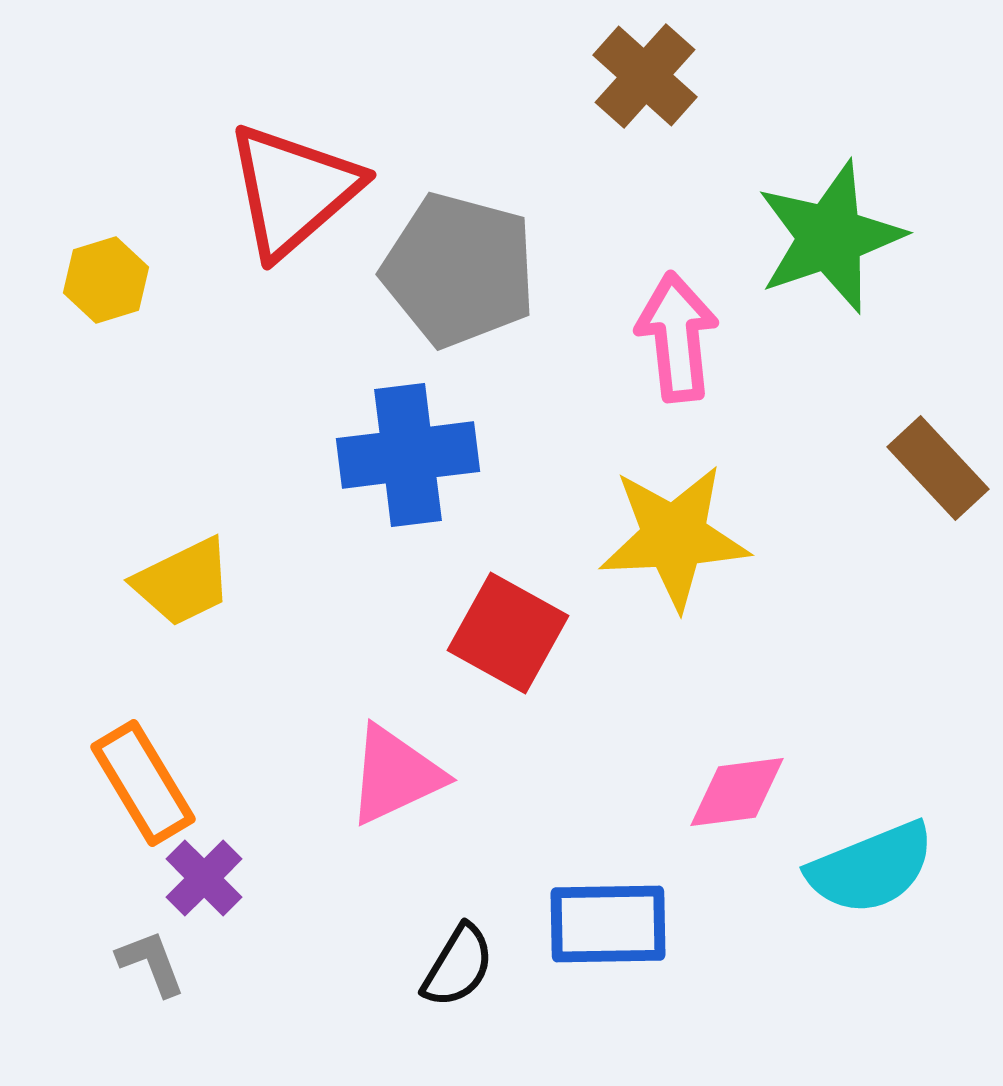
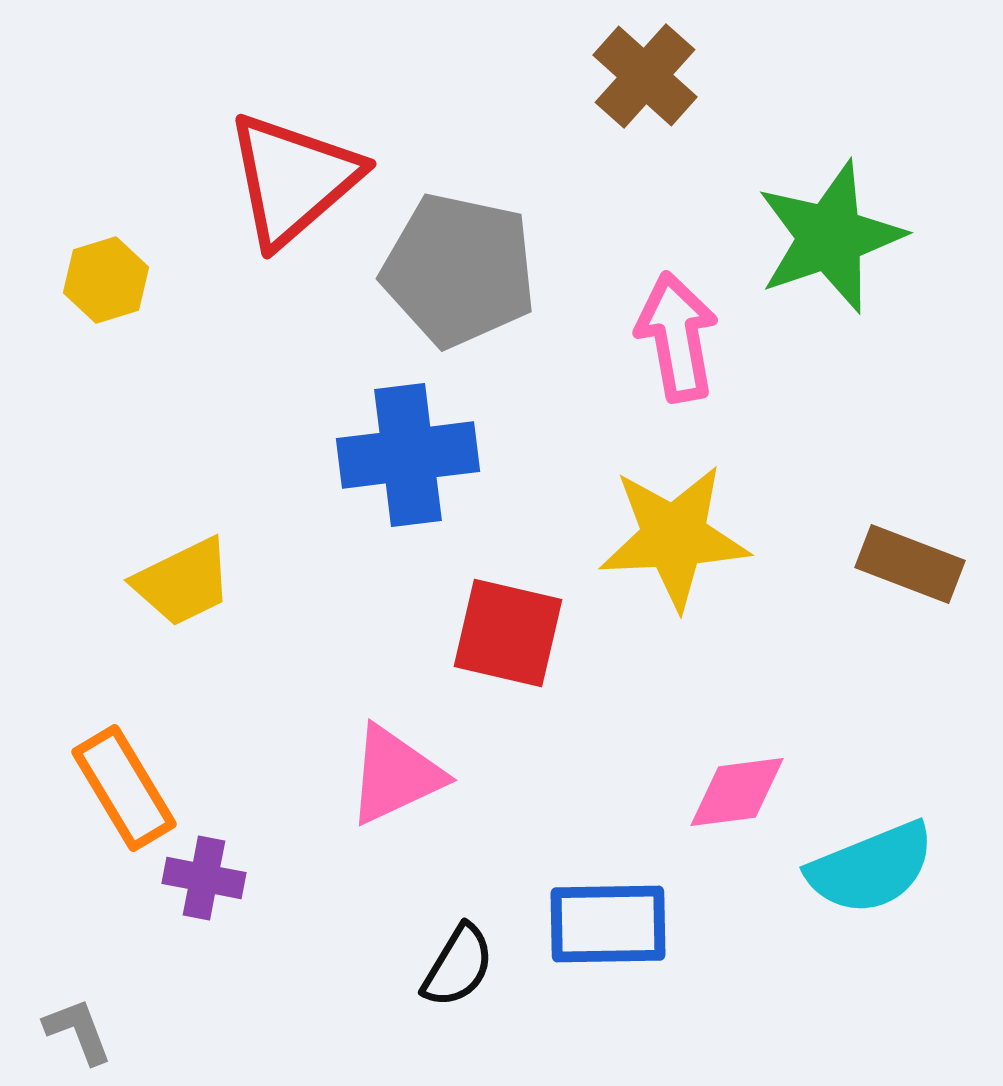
red triangle: moved 11 px up
gray pentagon: rotated 3 degrees counterclockwise
pink arrow: rotated 4 degrees counterclockwise
brown rectangle: moved 28 px left, 96 px down; rotated 26 degrees counterclockwise
red square: rotated 16 degrees counterclockwise
orange rectangle: moved 19 px left, 5 px down
purple cross: rotated 34 degrees counterclockwise
gray L-shape: moved 73 px left, 68 px down
